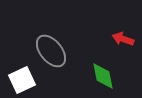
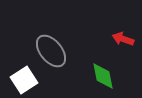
white square: moved 2 px right; rotated 8 degrees counterclockwise
